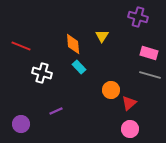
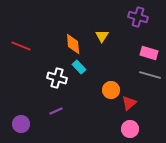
white cross: moved 15 px right, 5 px down
